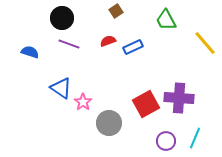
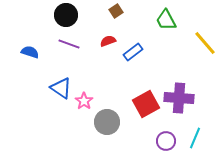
black circle: moved 4 px right, 3 px up
blue rectangle: moved 5 px down; rotated 12 degrees counterclockwise
pink star: moved 1 px right, 1 px up
gray circle: moved 2 px left, 1 px up
